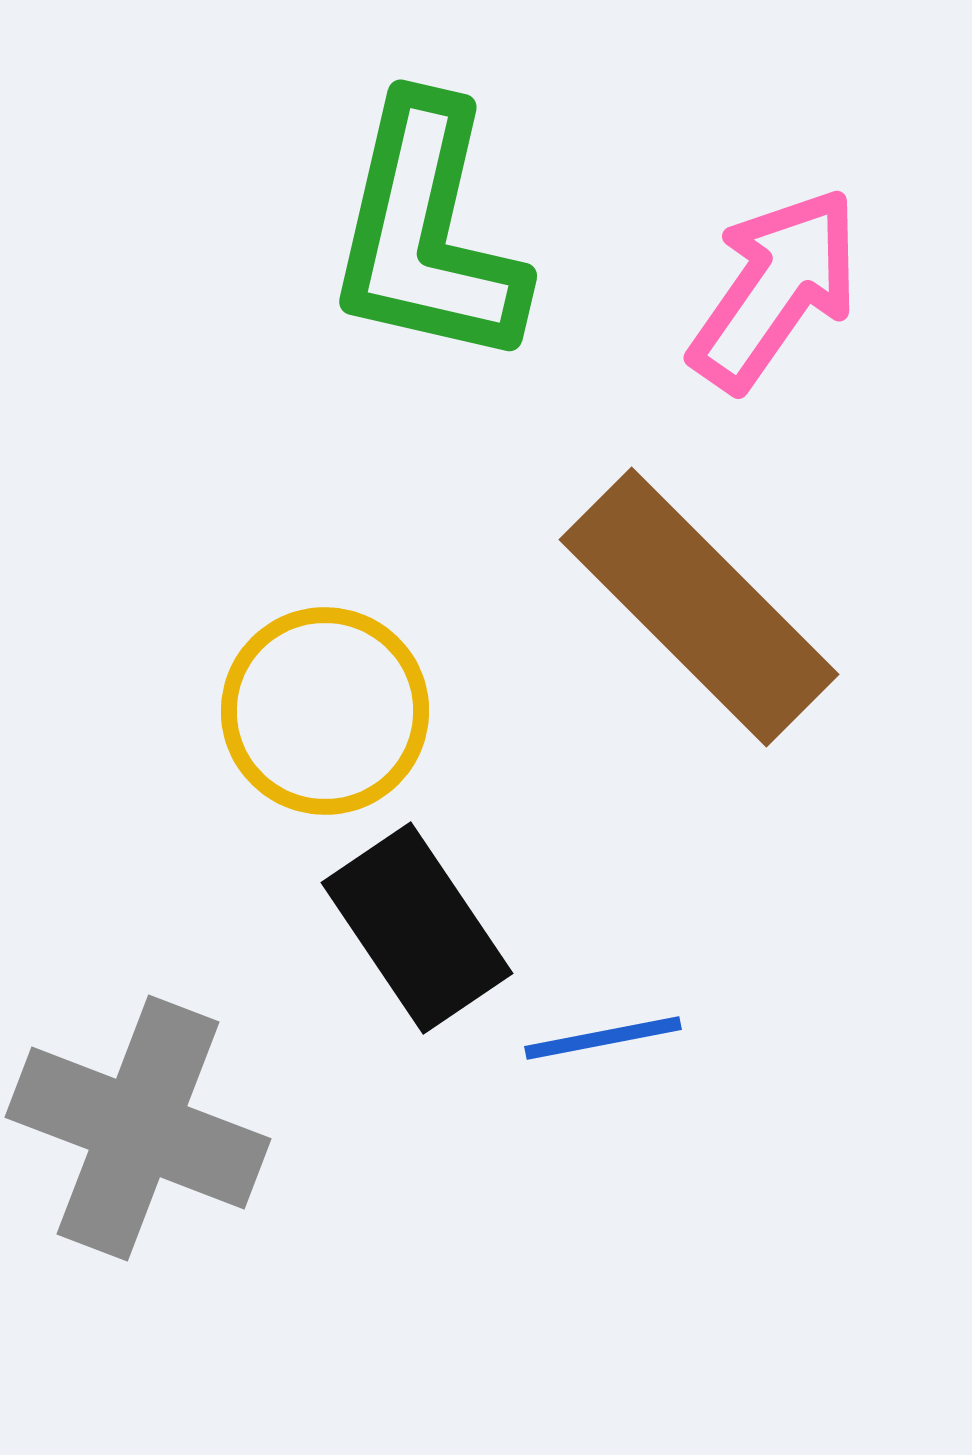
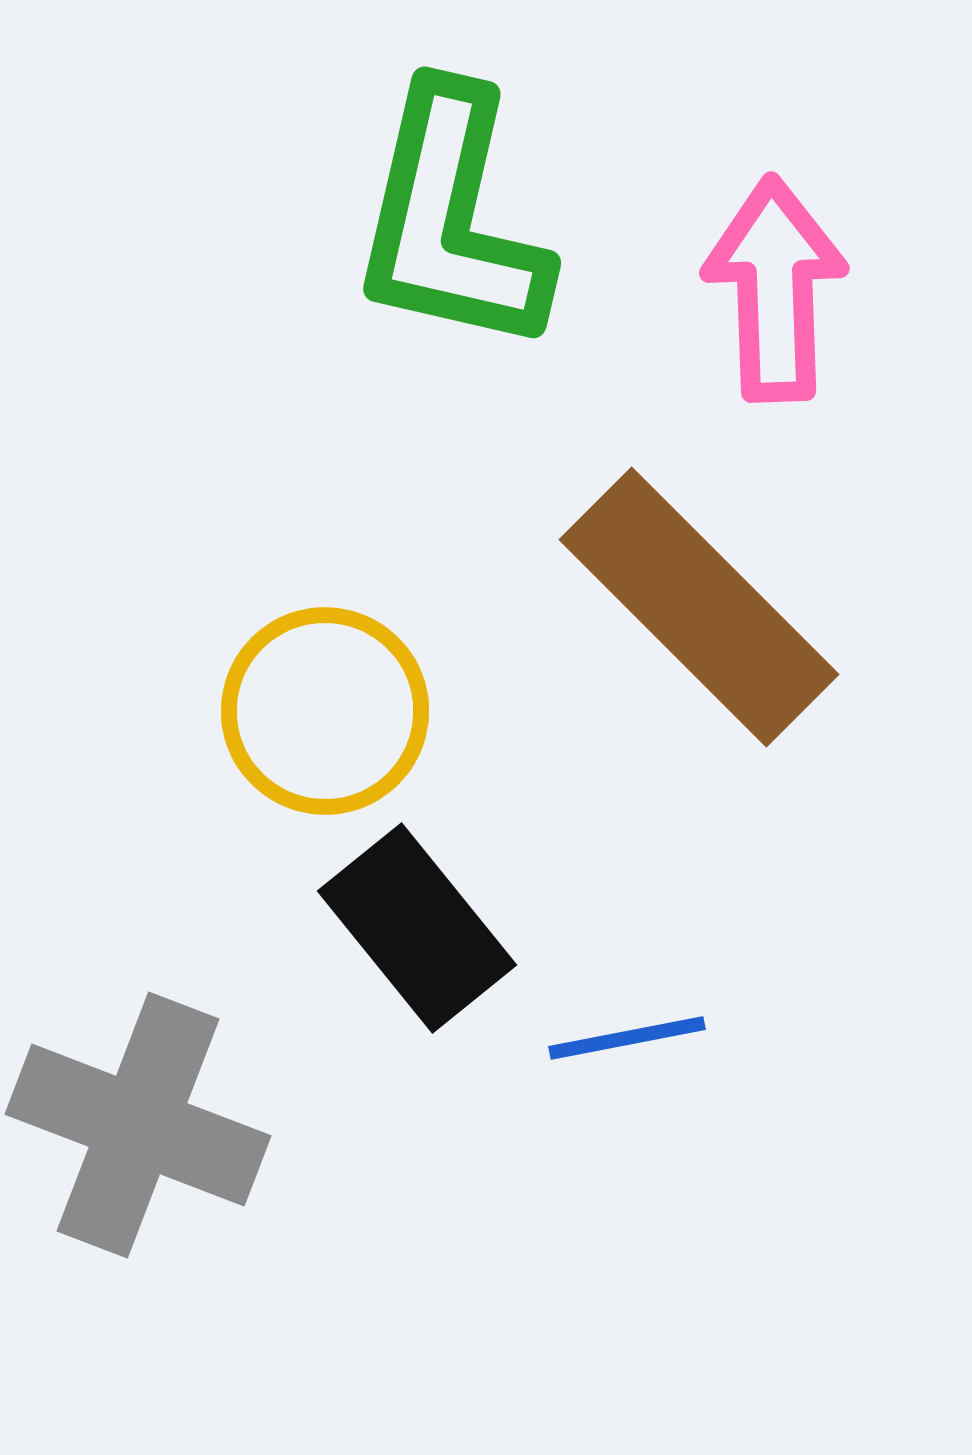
green L-shape: moved 24 px right, 13 px up
pink arrow: rotated 37 degrees counterclockwise
black rectangle: rotated 5 degrees counterclockwise
blue line: moved 24 px right
gray cross: moved 3 px up
